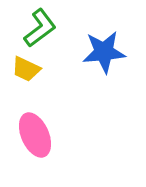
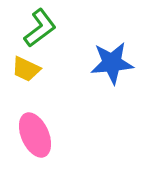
blue star: moved 8 px right, 11 px down
